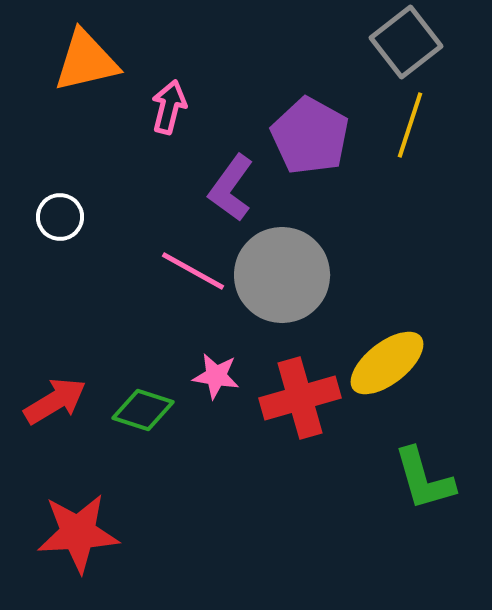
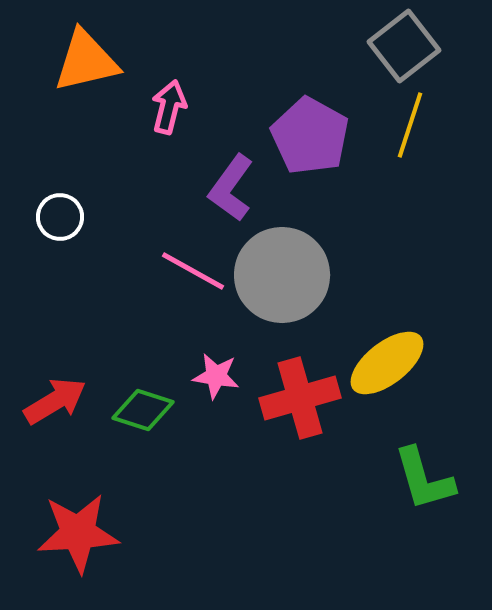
gray square: moved 2 px left, 4 px down
